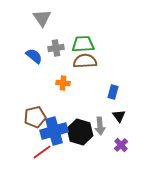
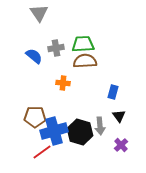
gray triangle: moved 3 px left, 5 px up
brown pentagon: rotated 15 degrees clockwise
